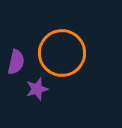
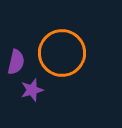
purple star: moved 5 px left, 1 px down
